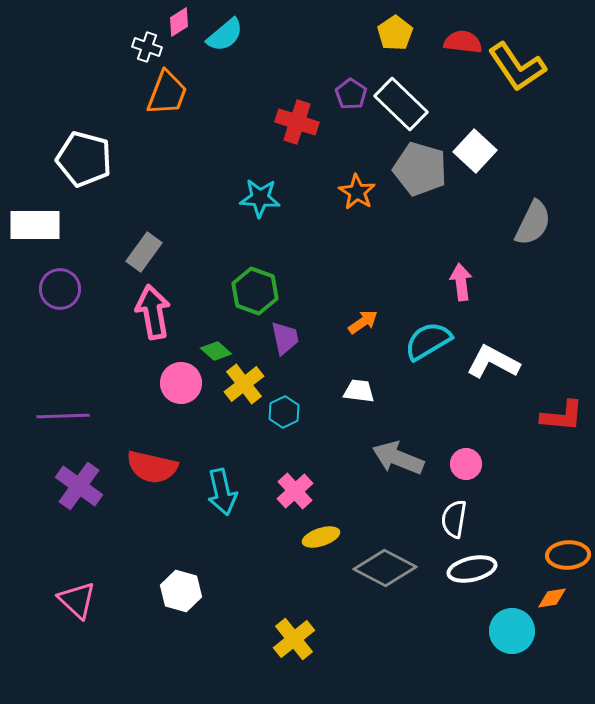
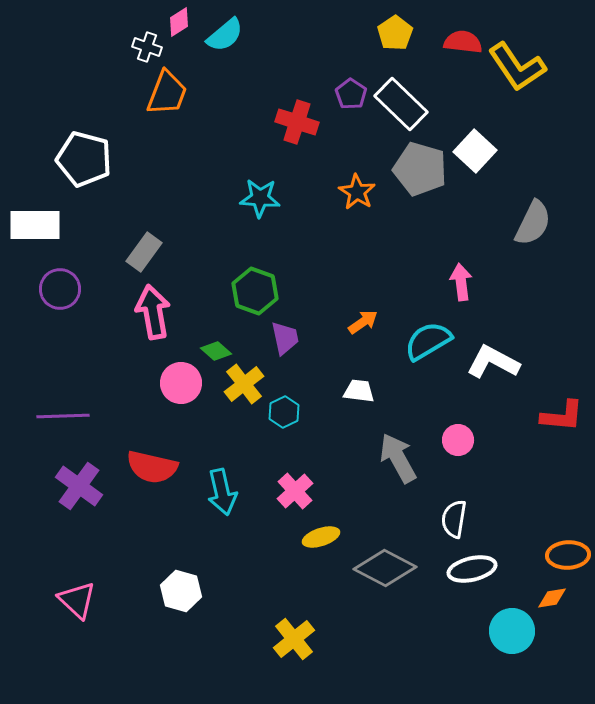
gray arrow at (398, 458): rotated 39 degrees clockwise
pink circle at (466, 464): moved 8 px left, 24 px up
